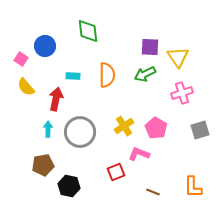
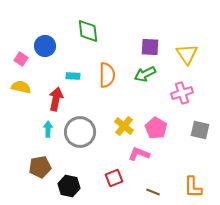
yellow triangle: moved 9 px right, 3 px up
yellow semicircle: moved 5 px left; rotated 144 degrees clockwise
yellow cross: rotated 18 degrees counterclockwise
gray square: rotated 30 degrees clockwise
brown pentagon: moved 3 px left, 2 px down
red square: moved 2 px left, 6 px down
